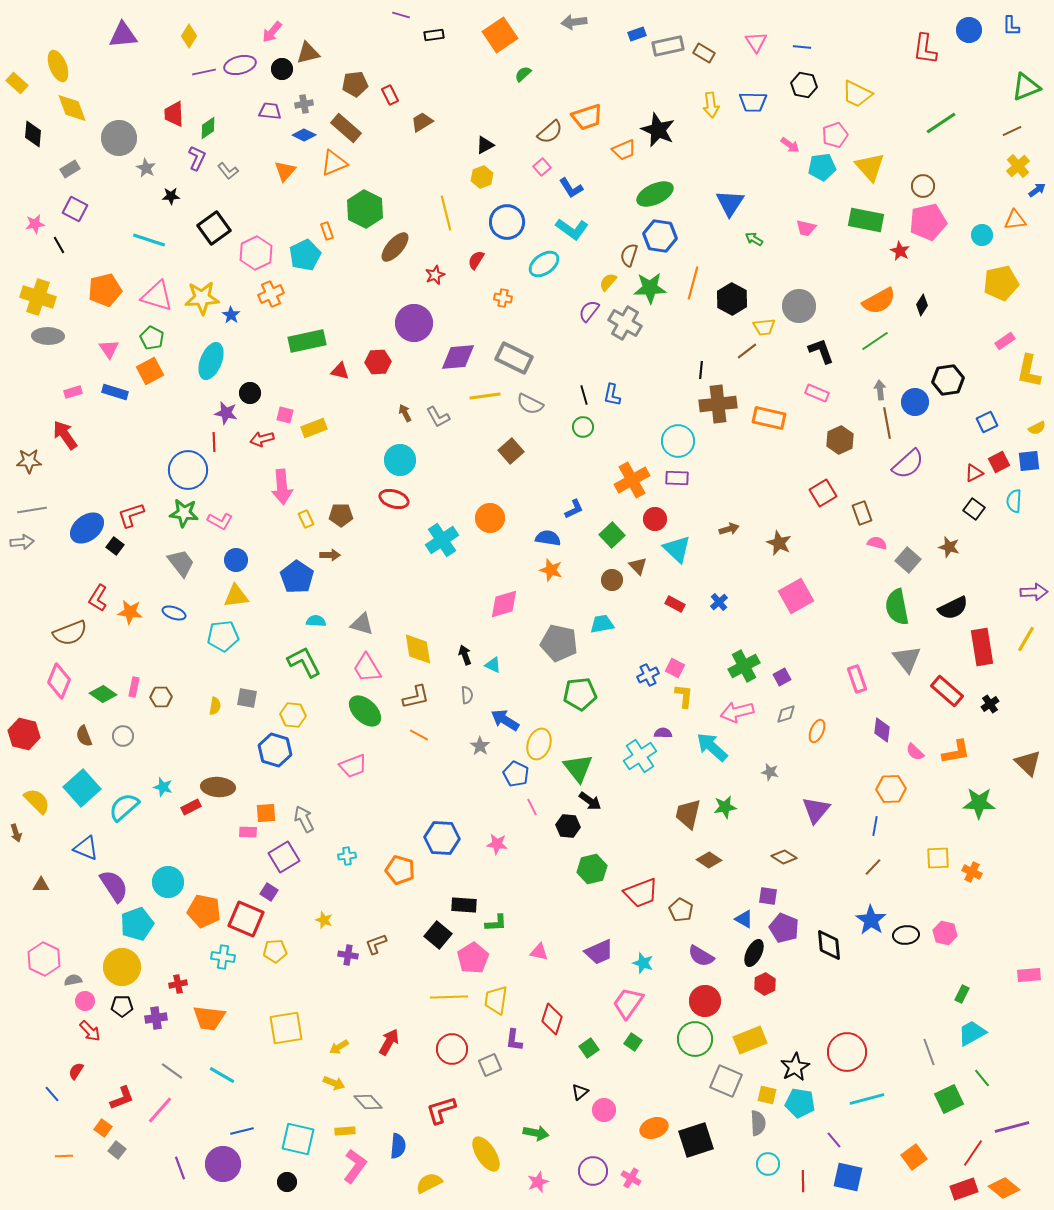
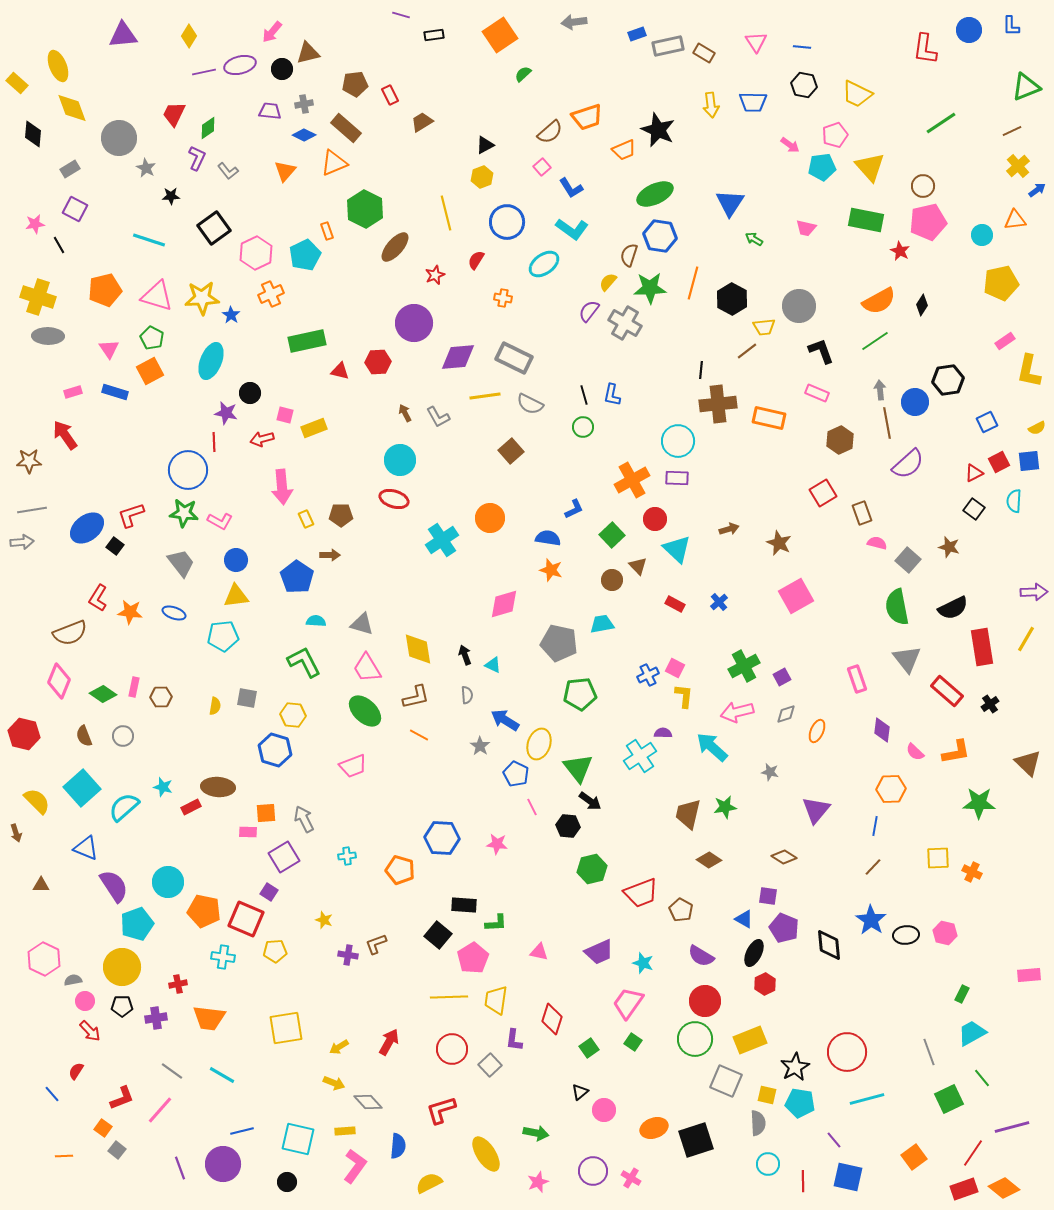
red trapezoid at (174, 114): rotated 28 degrees clockwise
gray square at (490, 1065): rotated 20 degrees counterclockwise
